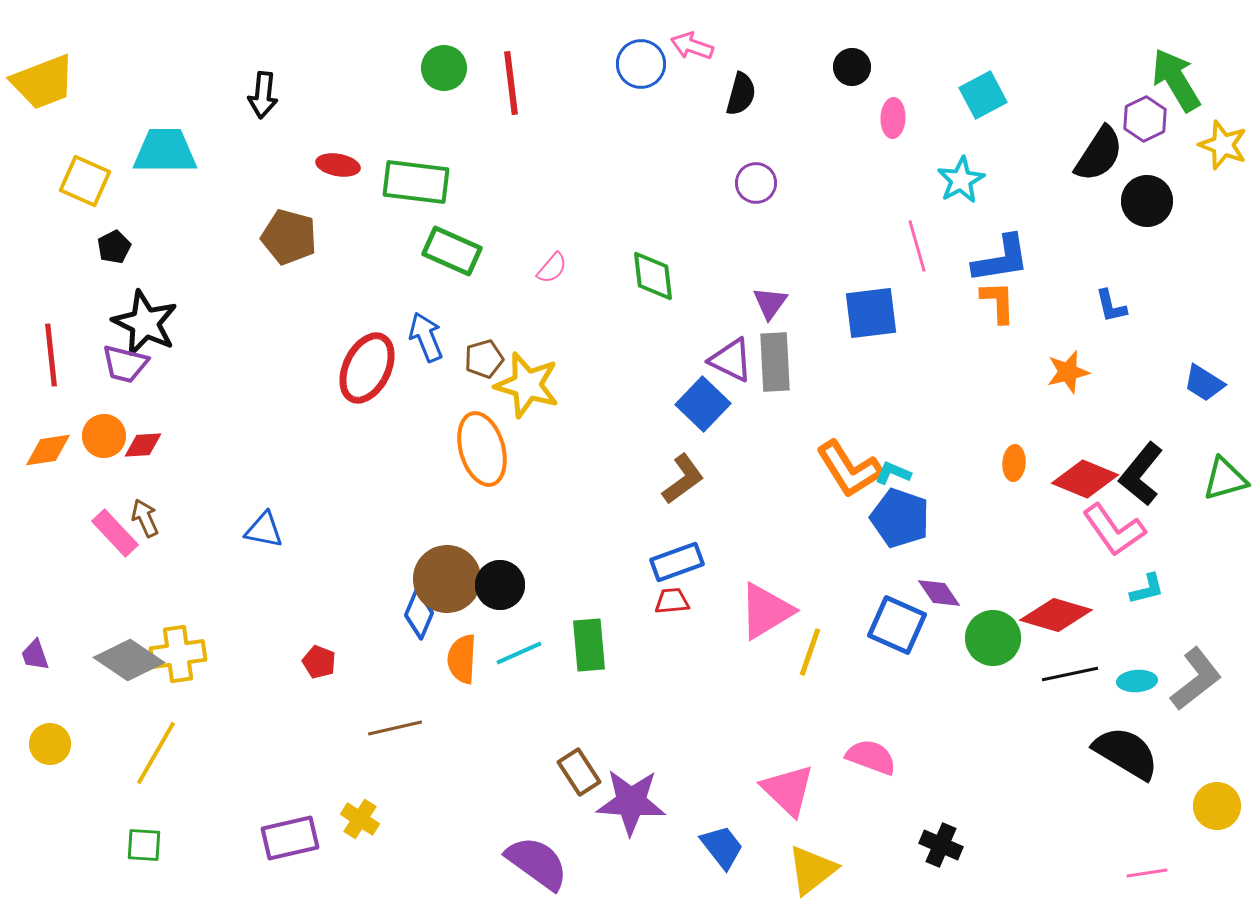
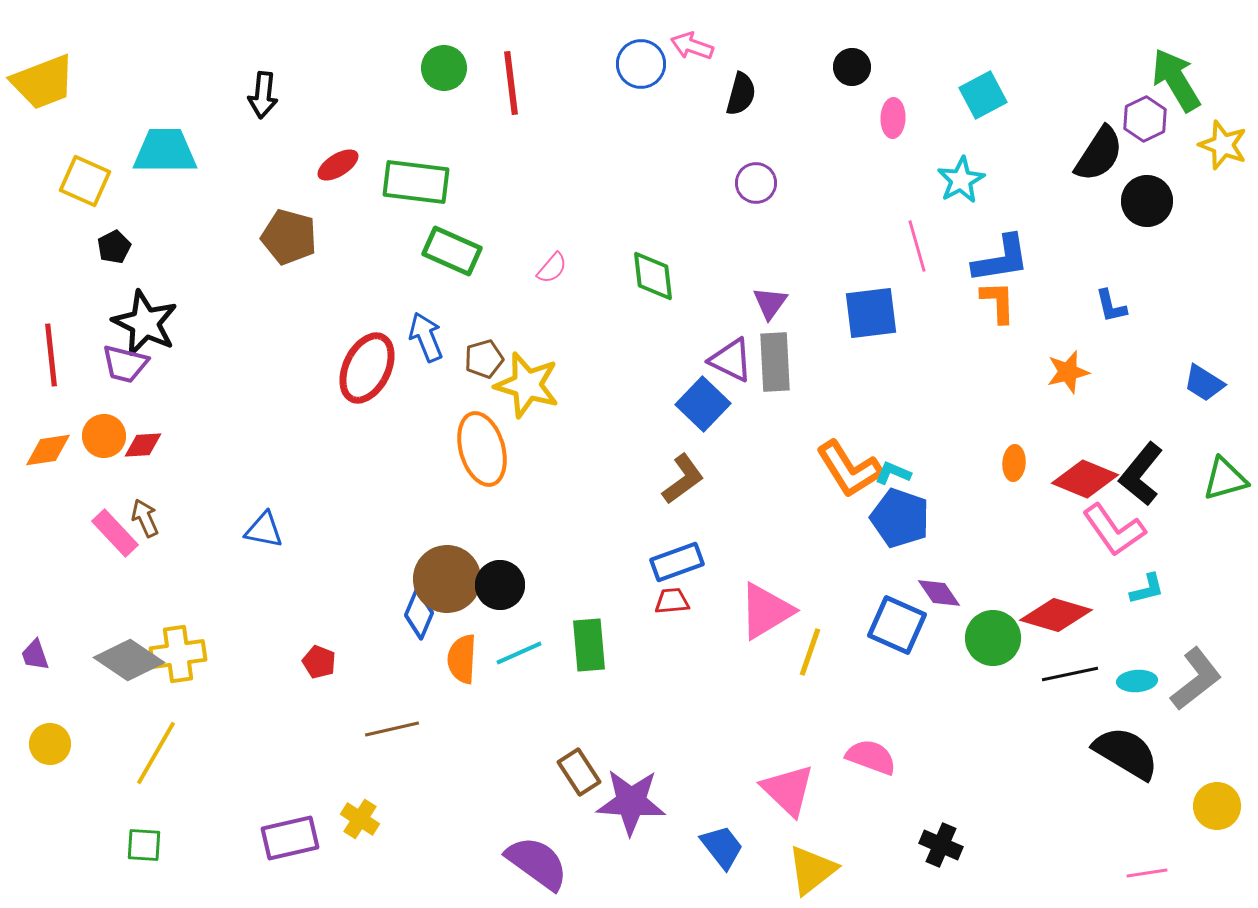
red ellipse at (338, 165): rotated 42 degrees counterclockwise
brown line at (395, 728): moved 3 px left, 1 px down
